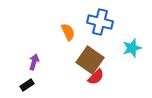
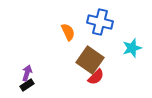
purple arrow: moved 7 px left, 11 px down
